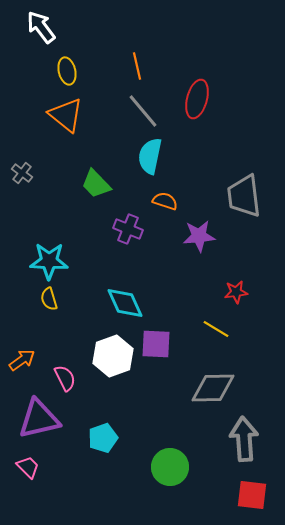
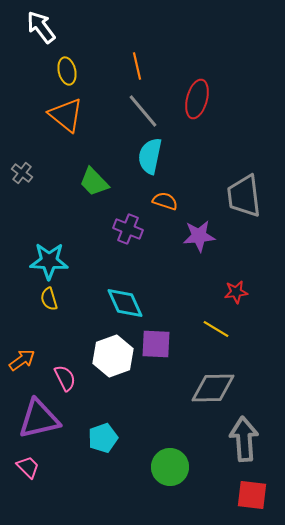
green trapezoid: moved 2 px left, 2 px up
